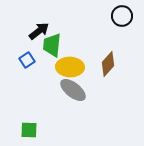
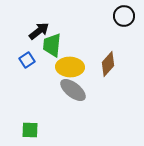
black circle: moved 2 px right
green square: moved 1 px right
